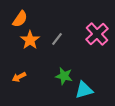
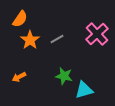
gray line: rotated 24 degrees clockwise
